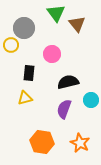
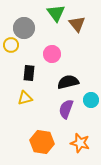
purple semicircle: moved 2 px right
orange star: rotated 12 degrees counterclockwise
